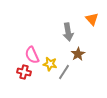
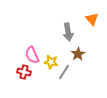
yellow star: moved 1 px right, 2 px up
